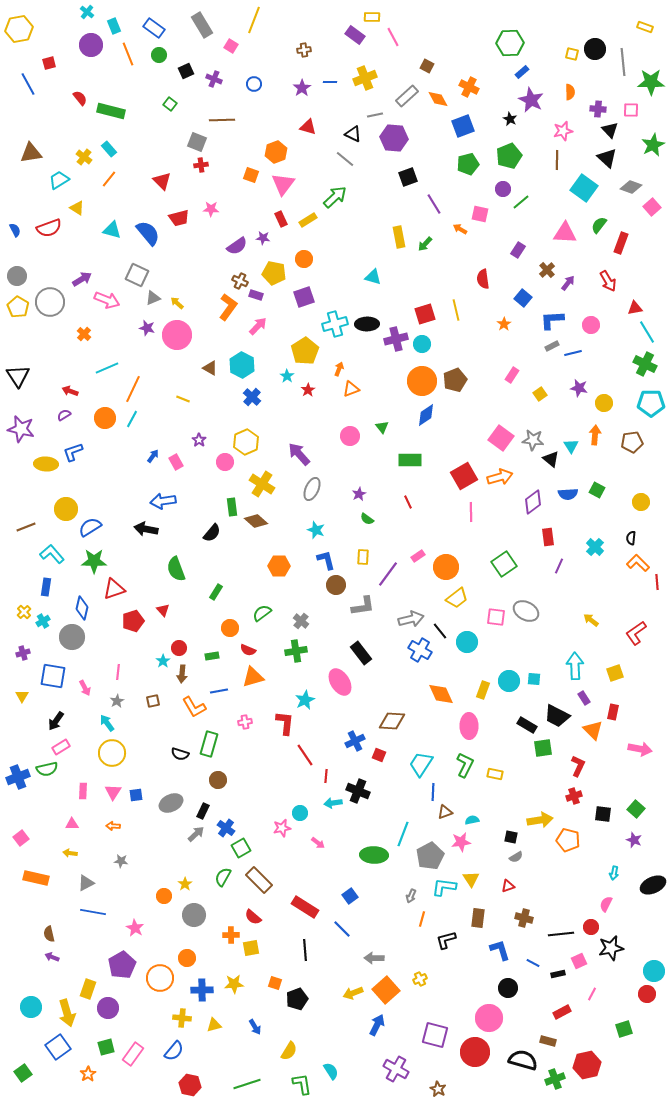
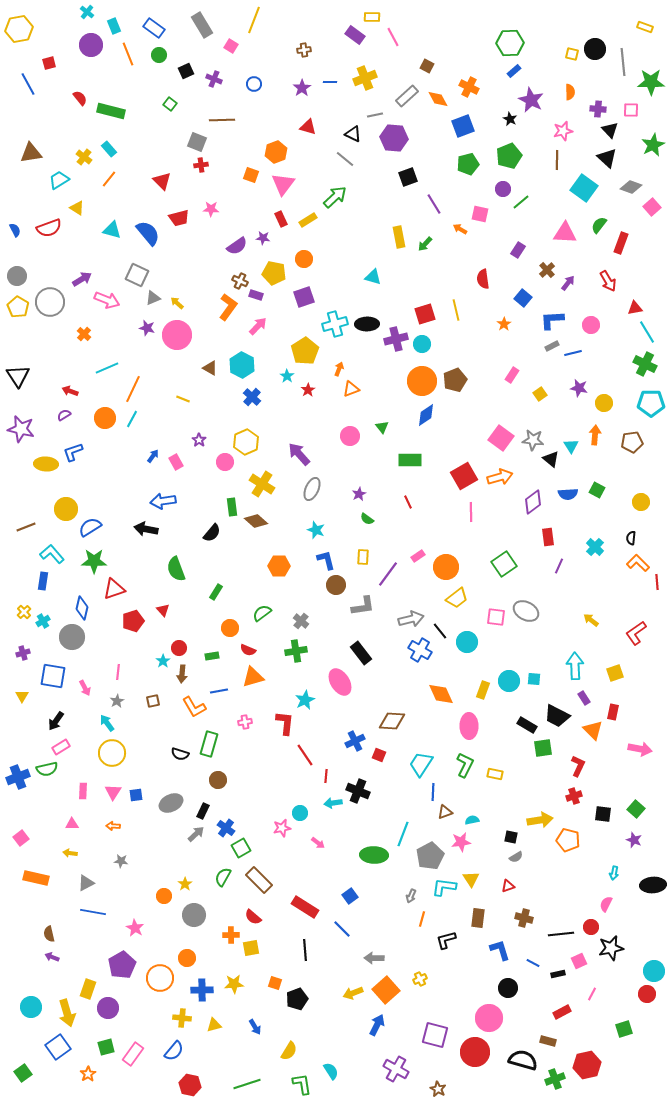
blue rectangle at (522, 72): moved 8 px left, 1 px up
blue rectangle at (46, 587): moved 3 px left, 6 px up
black ellipse at (653, 885): rotated 20 degrees clockwise
